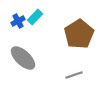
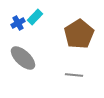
blue cross: moved 2 px down
gray line: rotated 24 degrees clockwise
